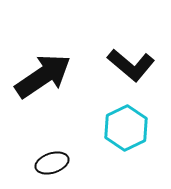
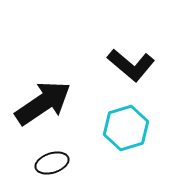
black arrow: moved 27 px down
cyan hexagon: rotated 9 degrees clockwise
